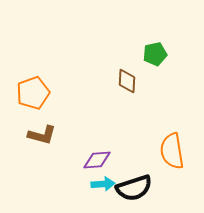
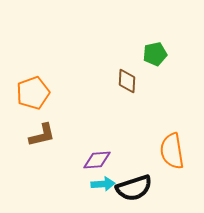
brown L-shape: rotated 28 degrees counterclockwise
